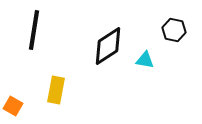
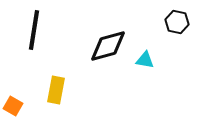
black hexagon: moved 3 px right, 8 px up
black diamond: rotated 18 degrees clockwise
